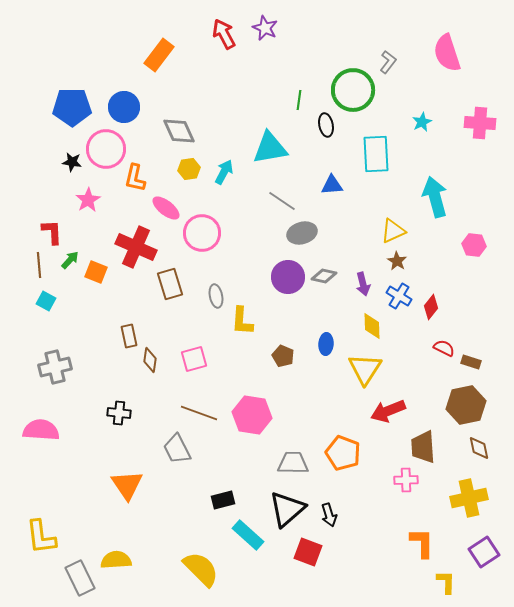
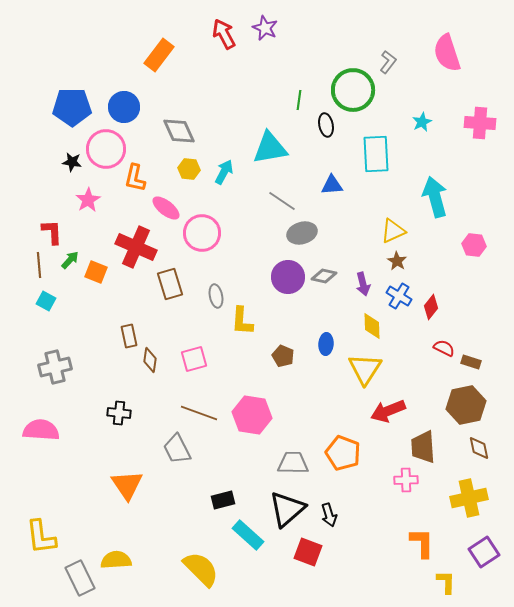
yellow hexagon at (189, 169): rotated 15 degrees clockwise
